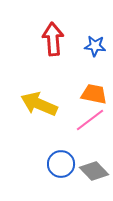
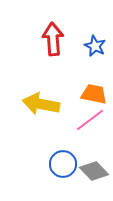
blue star: rotated 20 degrees clockwise
yellow arrow: moved 2 px right; rotated 12 degrees counterclockwise
blue circle: moved 2 px right
